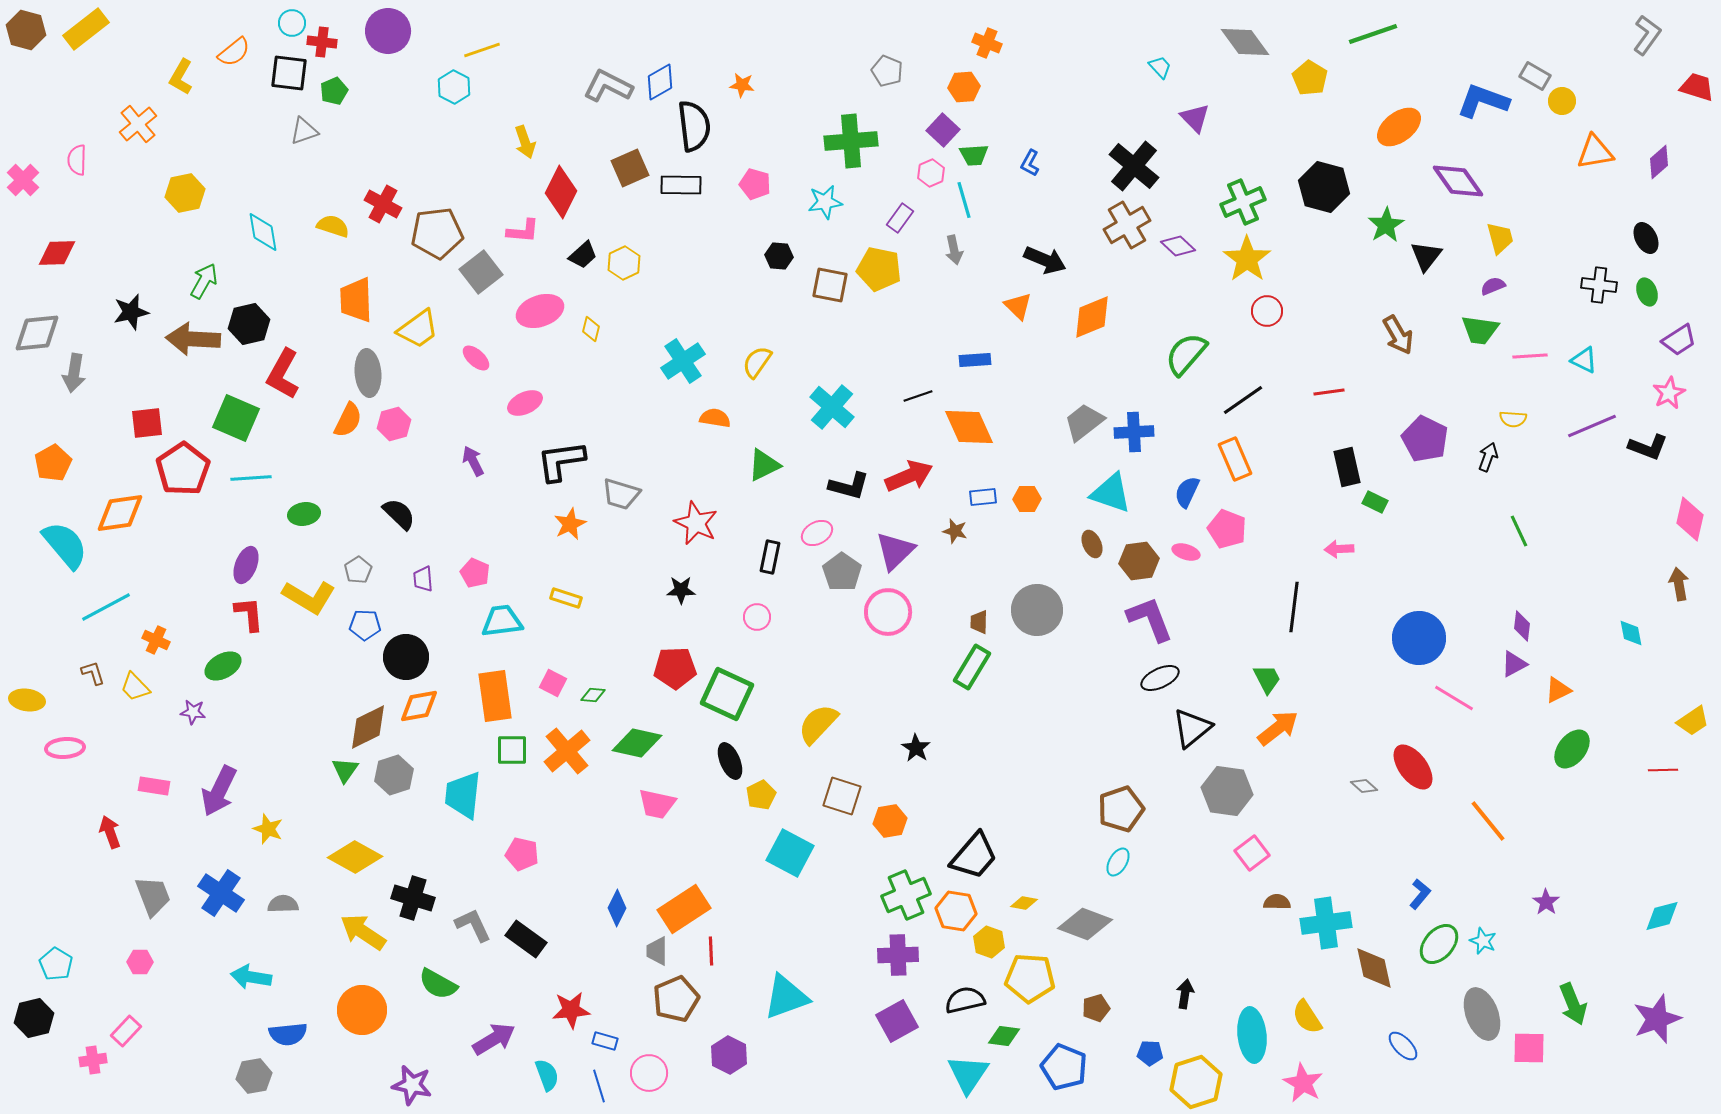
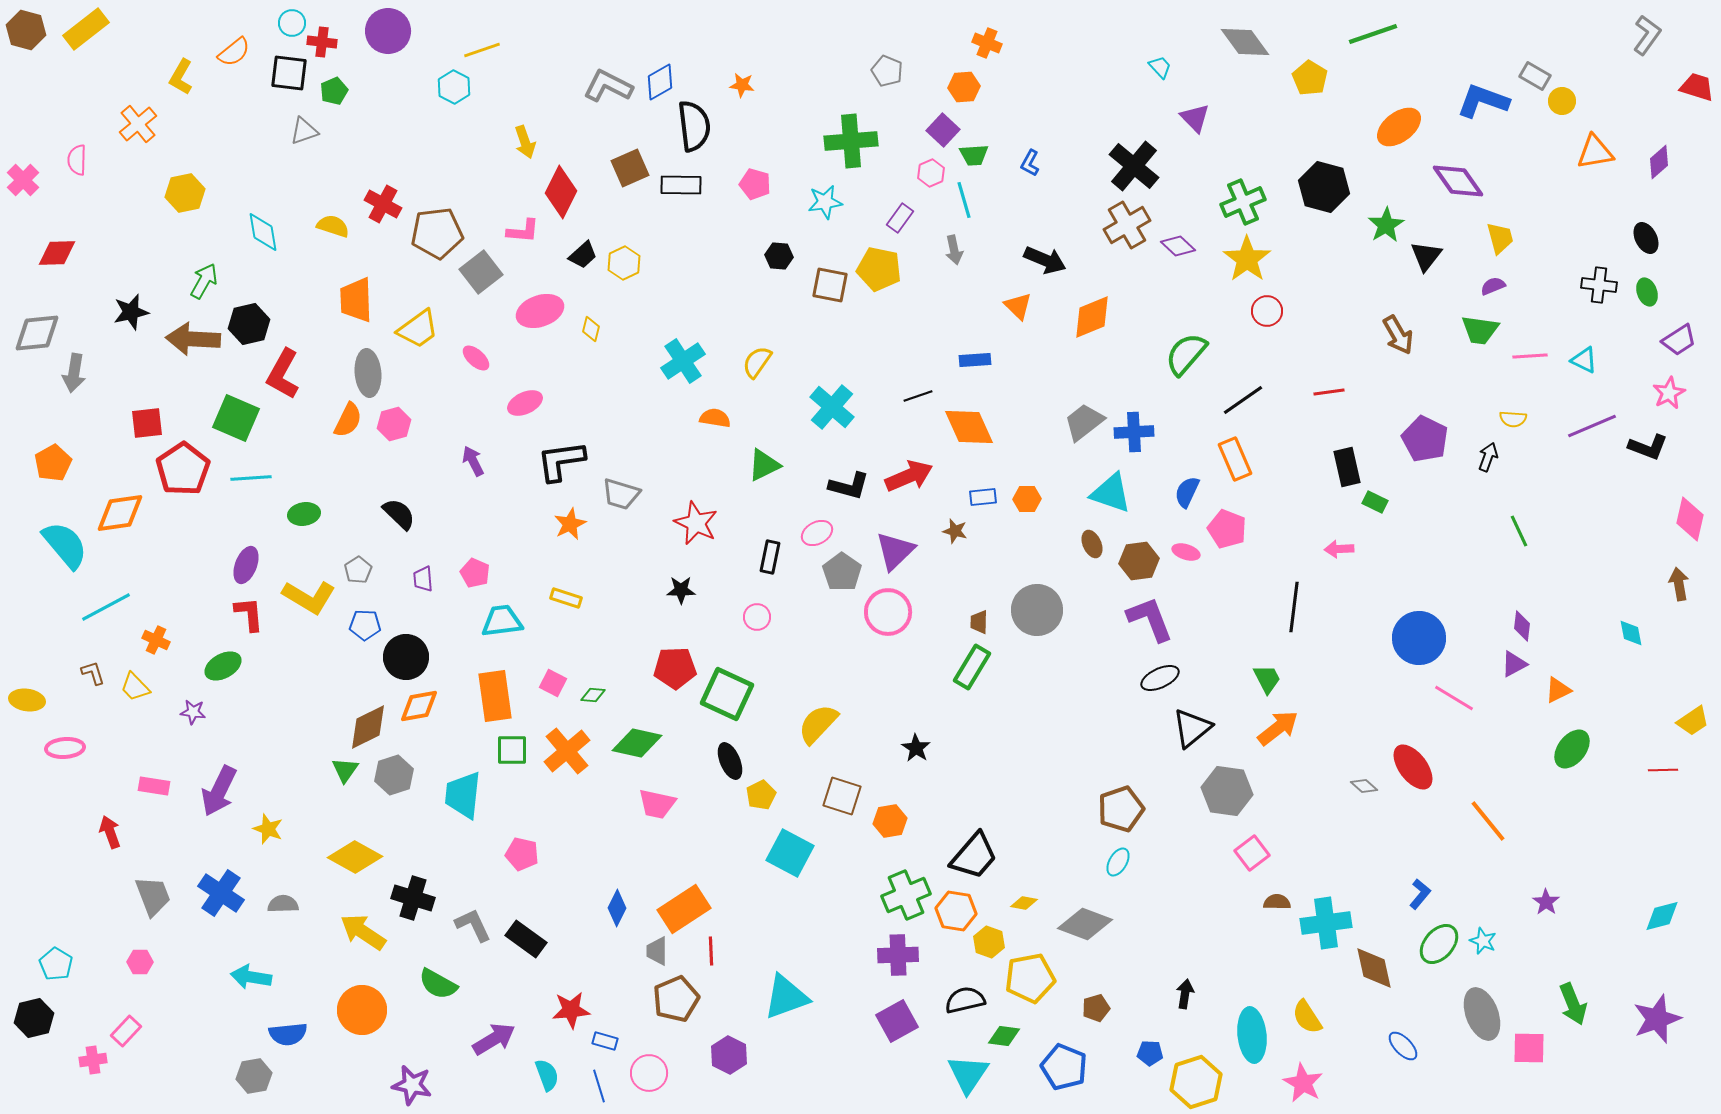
yellow pentagon at (1030, 978): rotated 15 degrees counterclockwise
